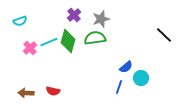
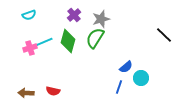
cyan semicircle: moved 9 px right, 6 px up
green semicircle: rotated 50 degrees counterclockwise
cyan line: moved 5 px left
pink cross: rotated 24 degrees clockwise
